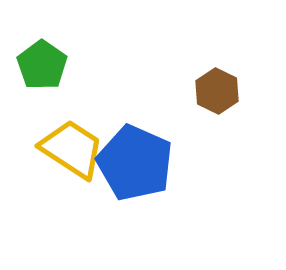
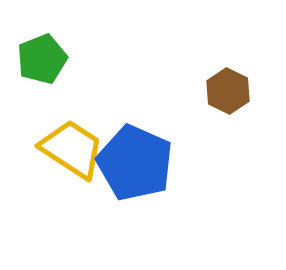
green pentagon: moved 6 px up; rotated 15 degrees clockwise
brown hexagon: moved 11 px right
